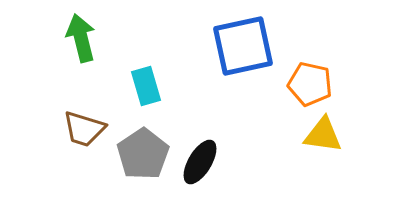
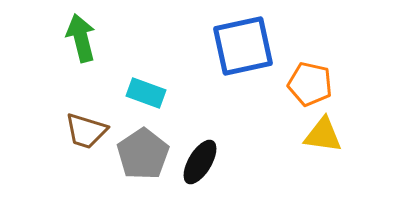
cyan rectangle: moved 7 px down; rotated 54 degrees counterclockwise
brown trapezoid: moved 2 px right, 2 px down
